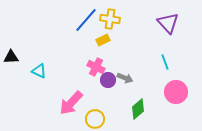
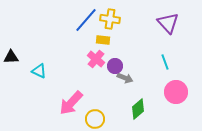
yellow rectangle: rotated 32 degrees clockwise
pink cross: moved 8 px up; rotated 12 degrees clockwise
purple circle: moved 7 px right, 14 px up
